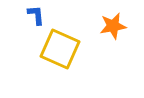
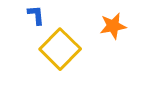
yellow square: rotated 21 degrees clockwise
